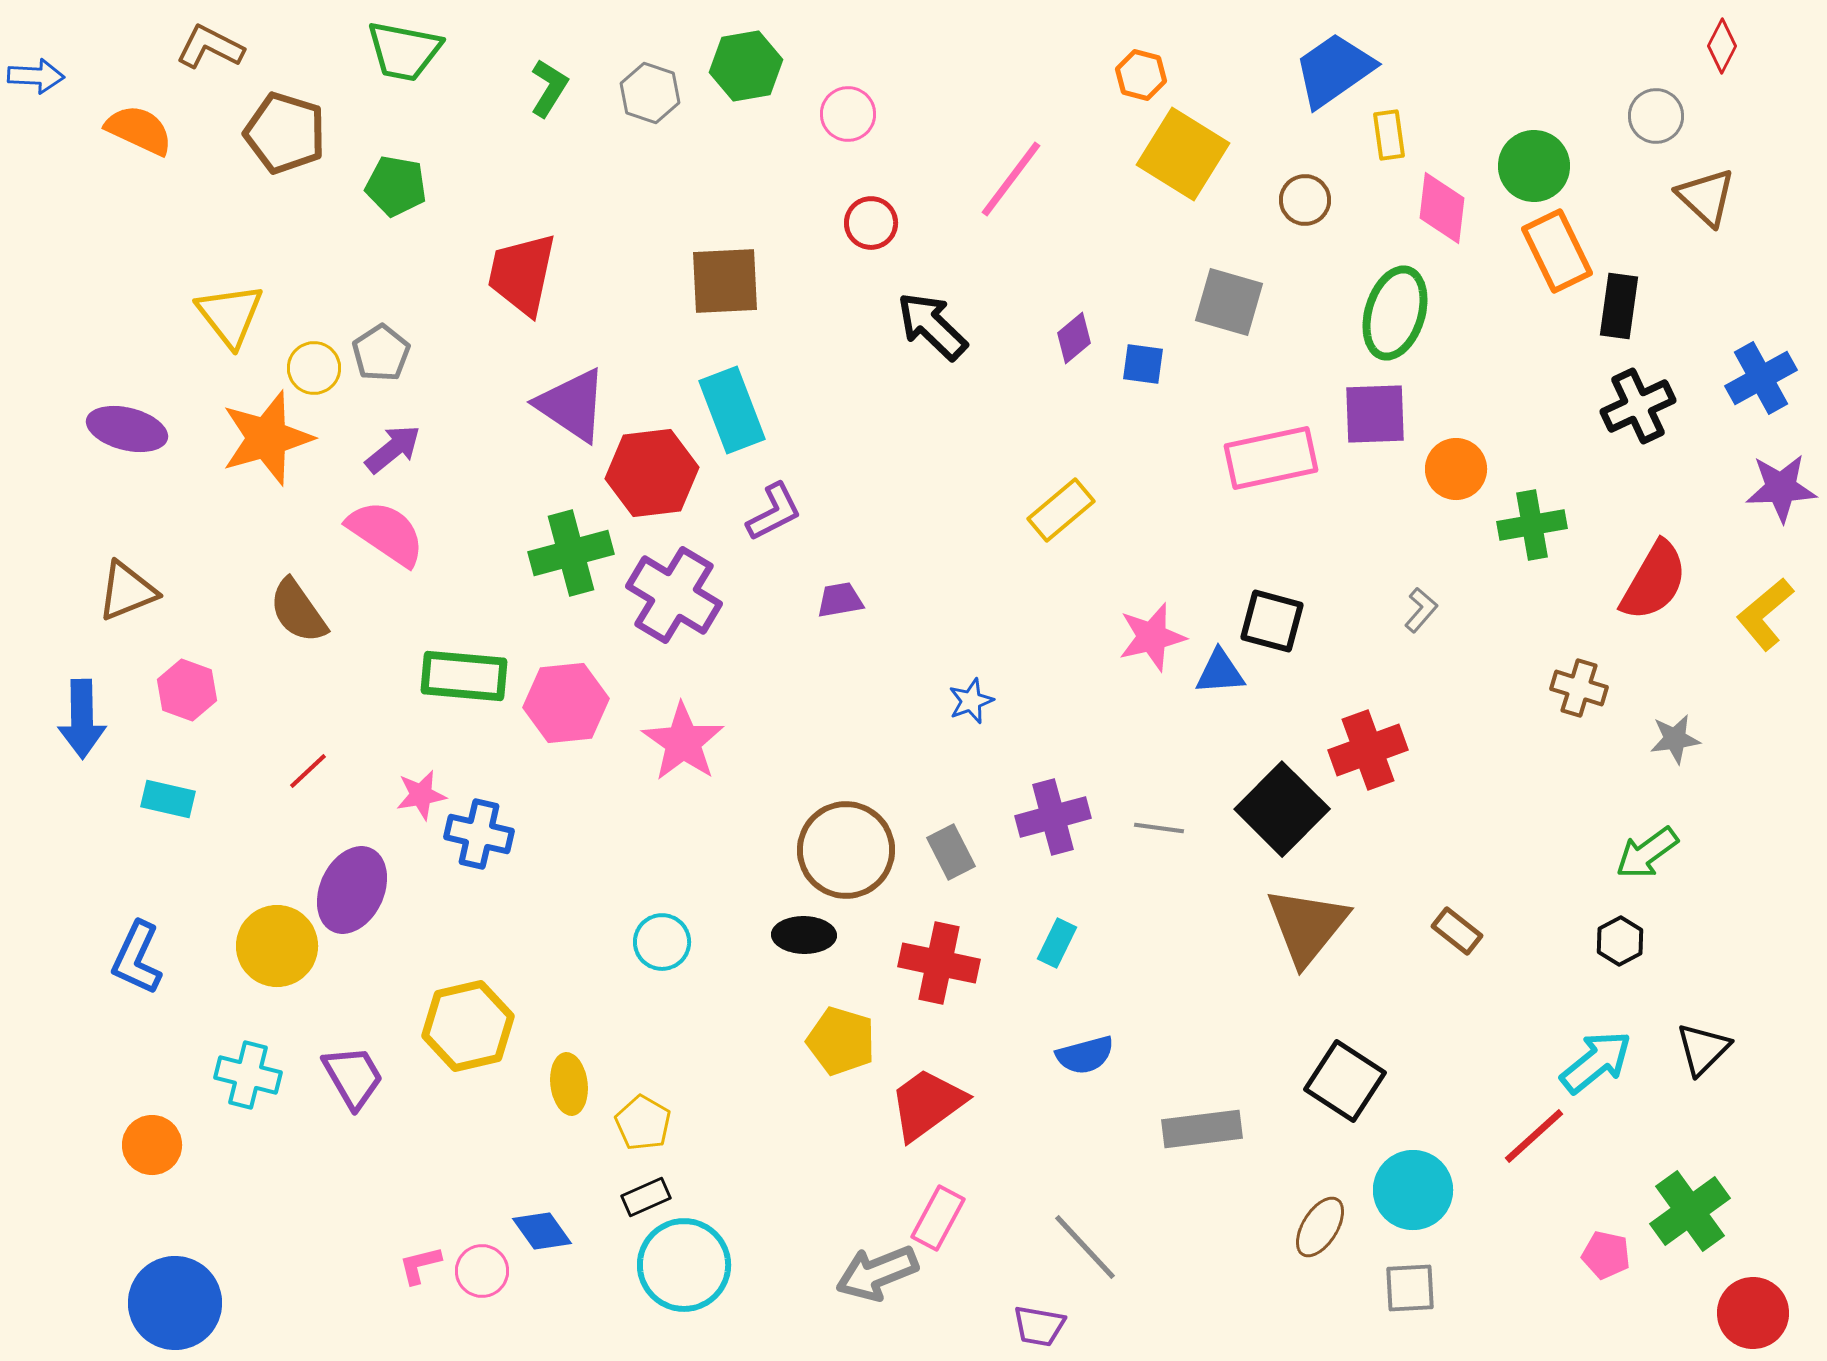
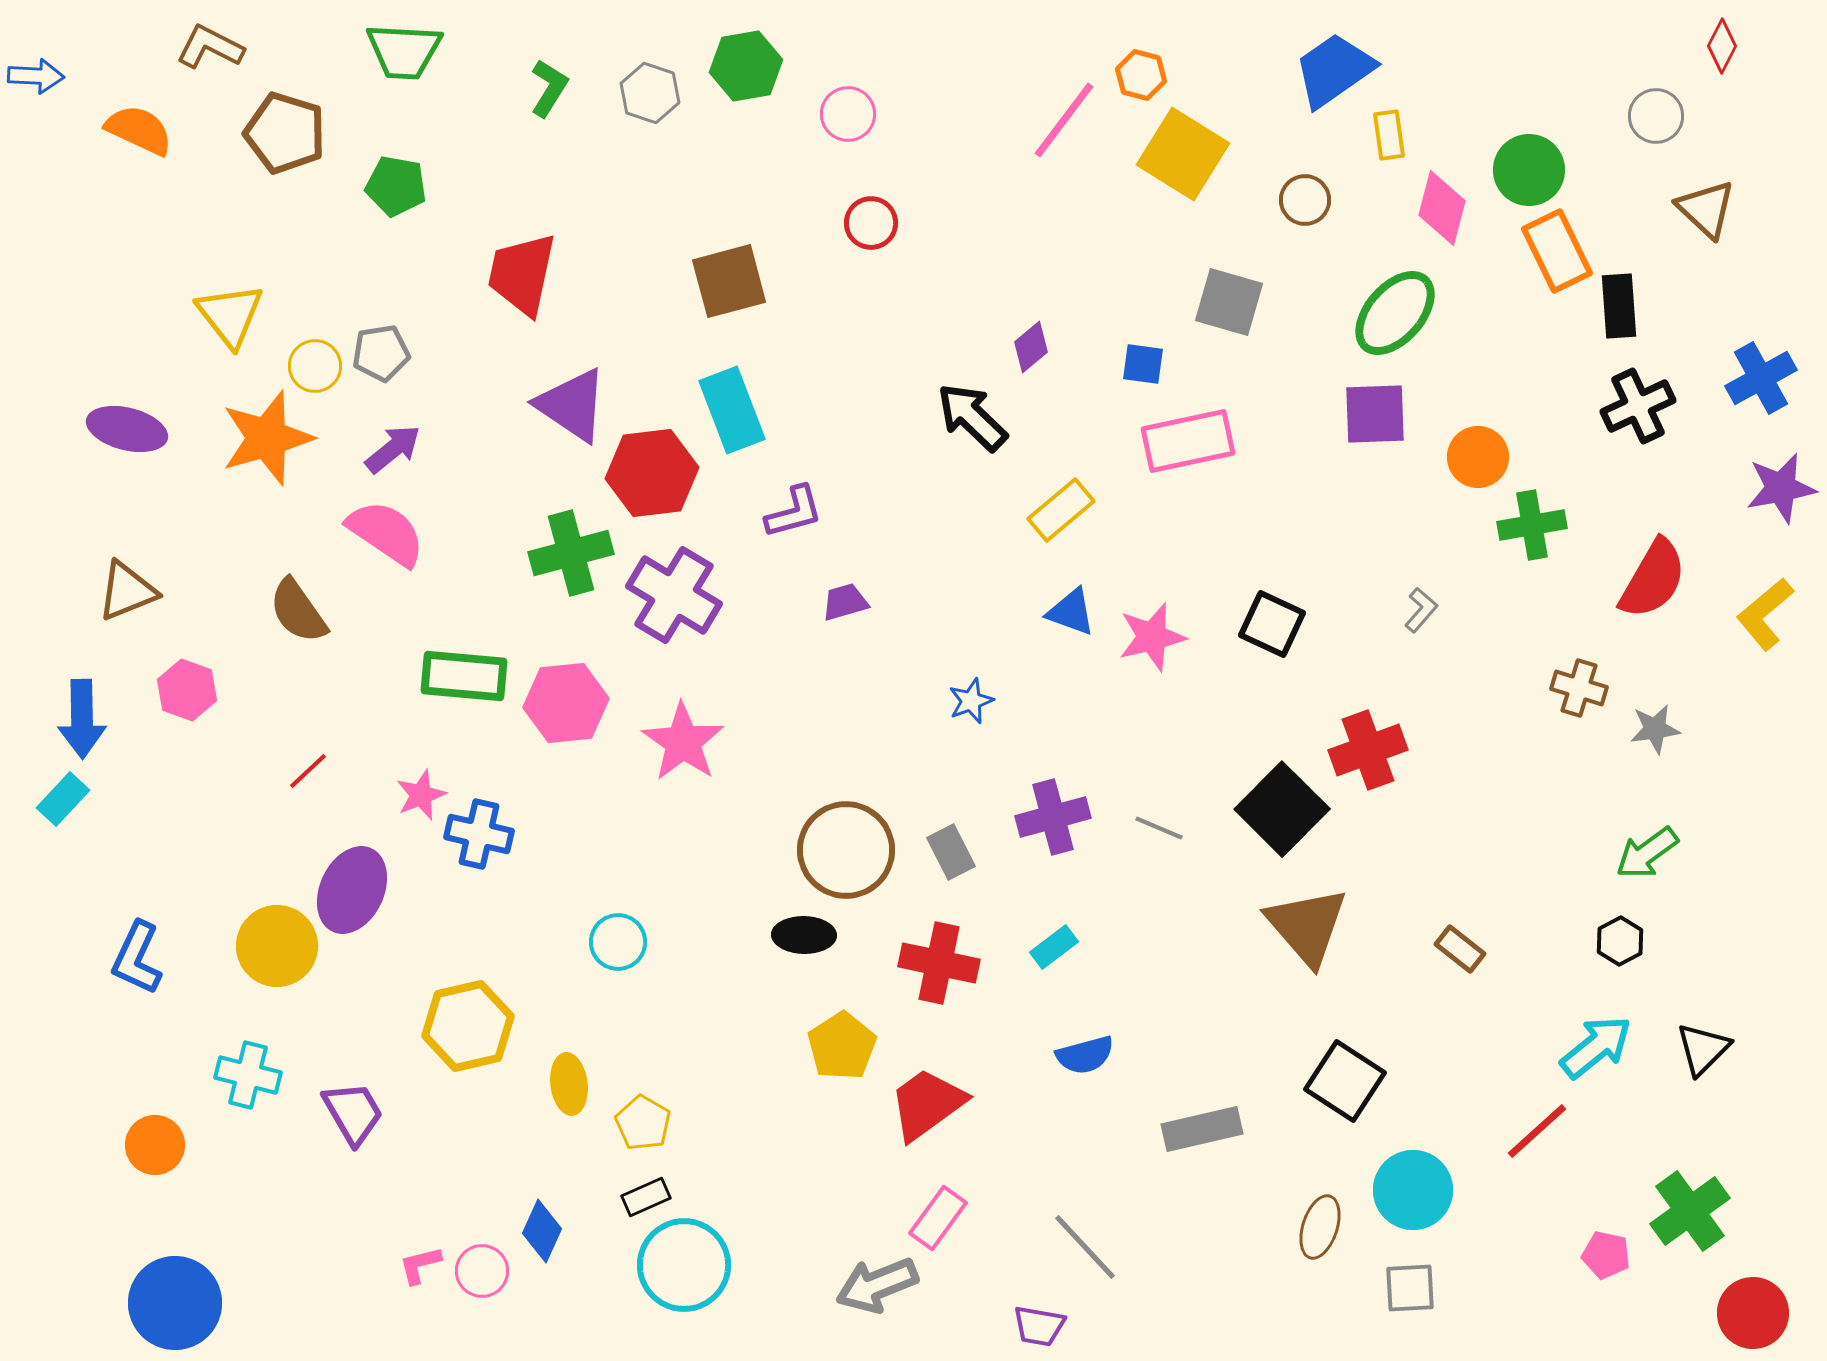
green trapezoid at (404, 51): rotated 8 degrees counterclockwise
green circle at (1534, 166): moved 5 px left, 4 px down
pink line at (1011, 179): moved 53 px right, 59 px up
brown triangle at (1706, 197): moved 12 px down
pink diamond at (1442, 208): rotated 8 degrees clockwise
brown square at (725, 281): moved 4 px right; rotated 12 degrees counterclockwise
black rectangle at (1619, 306): rotated 12 degrees counterclockwise
green ellipse at (1395, 313): rotated 24 degrees clockwise
black arrow at (932, 326): moved 40 px right, 91 px down
purple diamond at (1074, 338): moved 43 px left, 9 px down
gray pentagon at (381, 353): rotated 24 degrees clockwise
yellow circle at (314, 368): moved 1 px right, 2 px up
pink rectangle at (1271, 458): moved 83 px left, 17 px up
orange circle at (1456, 469): moved 22 px right, 12 px up
purple star at (1781, 488): rotated 8 degrees counterclockwise
purple L-shape at (774, 512): moved 20 px right; rotated 12 degrees clockwise
red semicircle at (1654, 581): moved 1 px left, 2 px up
purple trapezoid at (840, 600): moved 5 px right, 2 px down; rotated 6 degrees counterclockwise
black square at (1272, 621): moved 3 px down; rotated 10 degrees clockwise
blue triangle at (1220, 672): moved 149 px left, 60 px up; rotated 24 degrees clockwise
gray star at (1675, 739): moved 20 px left, 10 px up
pink star at (421, 795): rotated 12 degrees counterclockwise
cyan rectangle at (168, 799): moved 105 px left; rotated 60 degrees counterclockwise
gray line at (1159, 828): rotated 15 degrees clockwise
brown triangle at (1307, 926): rotated 20 degrees counterclockwise
brown rectangle at (1457, 931): moved 3 px right, 18 px down
cyan circle at (662, 942): moved 44 px left
cyan rectangle at (1057, 943): moved 3 px left, 4 px down; rotated 27 degrees clockwise
yellow pentagon at (841, 1041): moved 1 px right, 5 px down; rotated 22 degrees clockwise
cyan arrow at (1596, 1062): moved 15 px up
purple trapezoid at (353, 1077): moved 36 px down
gray rectangle at (1202, 1129): rotated 6 degrees counterclockwise
red line at (1534, 1136): moved 3 px right, 5 px up
orange circle at (152, 1145): moved 3 px right
pink rectangle at (938, 1218): rotated 8 degrees clockwise
brown ellipse at (1320, 1227): rotated 14 degrees counterclockwise
blue diamond at (542, 1231): rotated 60 degrees clockwise
gray arrow at (877, 1273): moved 12 px down
